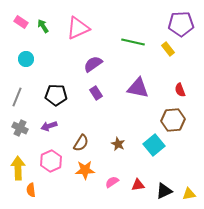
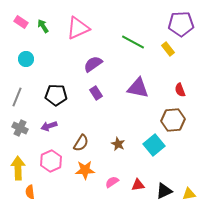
green line: rotated 15 degrees clockwise
orange semicircle: moved 1 px left, 2 px down
